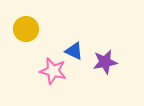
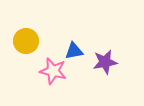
yellow circle: moved 12 px down
blue triangle: rotated 36 degrees counterclockwise
